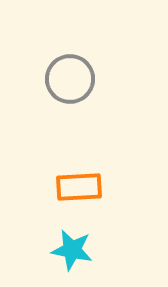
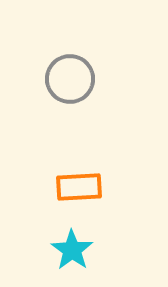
cyan star: rotated 24 degrees clockwise
